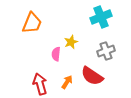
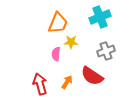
cyan cross: moved 1 px left
orange trapezoid: moved 26 px right
yellow star: rotated 24 degrees clockwise
